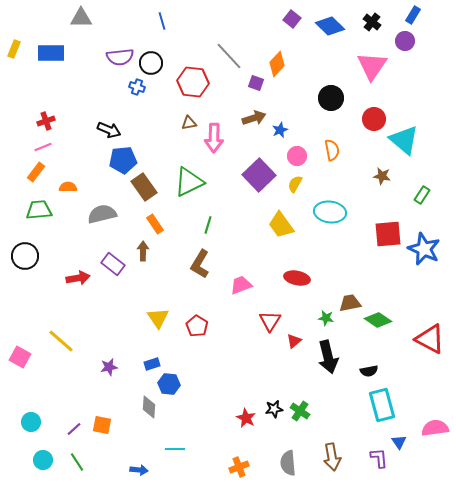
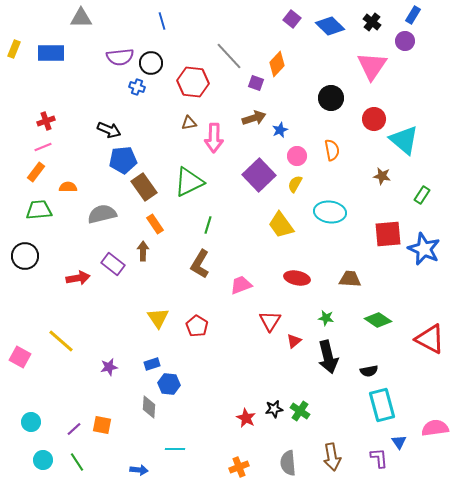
brown trapezoid at (350, 303): moved 24 px up; rotated 15 degrees clockwise
